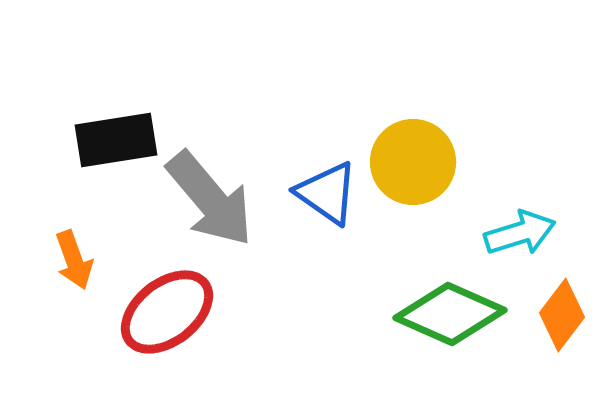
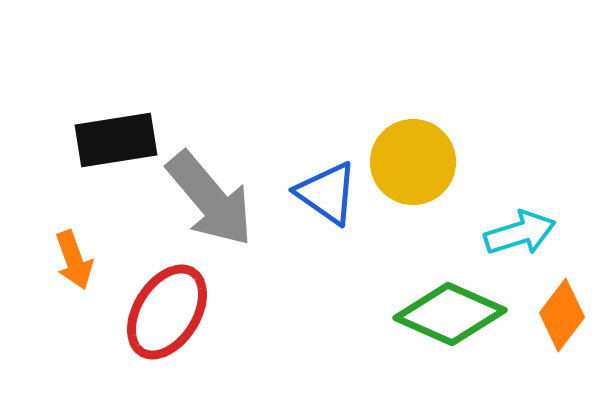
red ellipse: rotated 20 degrees counterclockwise
